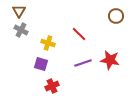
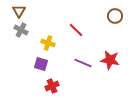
brown circle: moved 1 px left
red line: moved 3 px left, 4 px up
purple line: rotated 42 degrees clockwise
